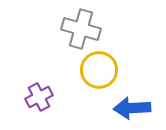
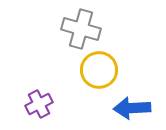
purple cross: moved 7 px down
